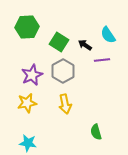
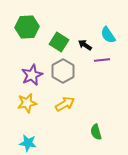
yellow arrow: rotated 108 degrees counterclockwise
